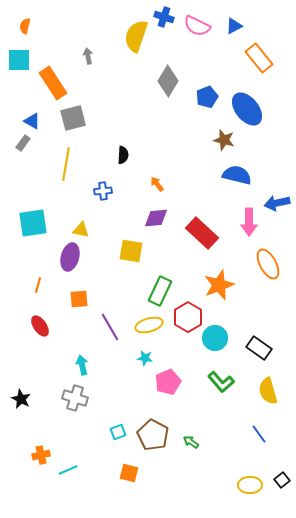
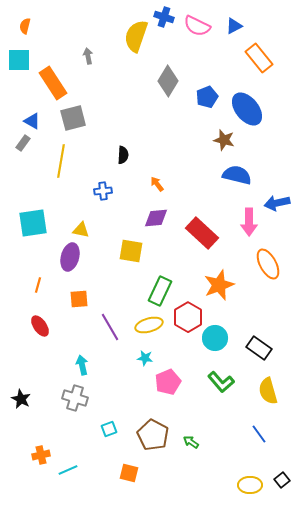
yellow line at (66, 164): moved 5 px left, 3 px up
cyan square at (118, 432): moved 9 px left, 3 px up
